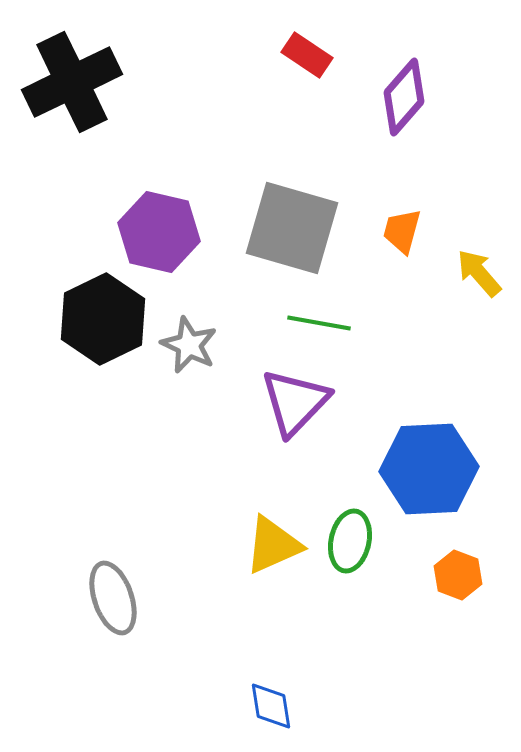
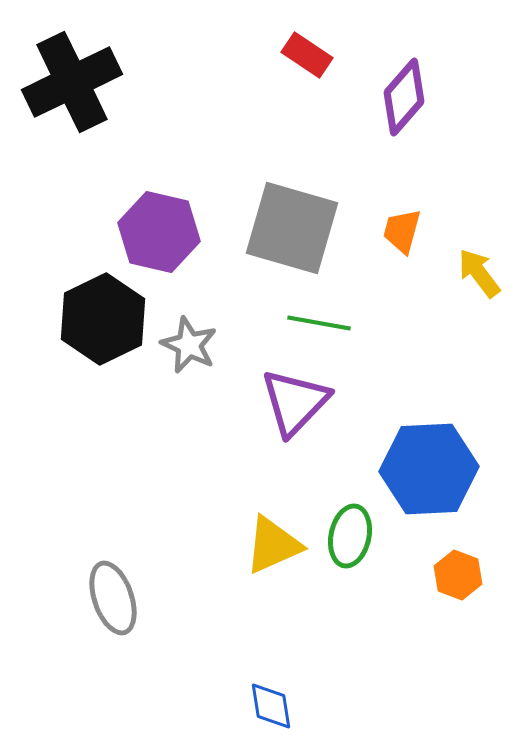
yellow arrow: rotated 4 degrees clockwise
green ellipse: moved 5 px up
